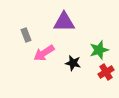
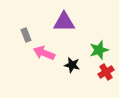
pink arrow: rotated 55 degrees clockwise
black star: moved 1 px left, 2 px down
